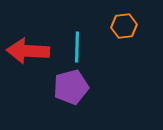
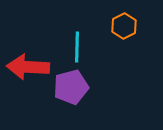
orange hexagon: rotated 20 degrees counterclockwise
red arrow: moved 16 px down
